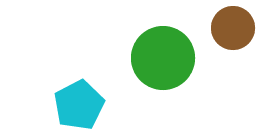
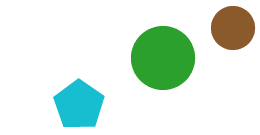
cyan pentagon: rotated 9 degrees counterclockwise
